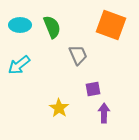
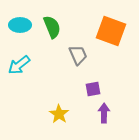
orange square: moved 6 px down
yellow star: moved 6 px down
